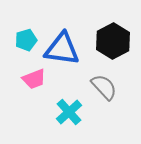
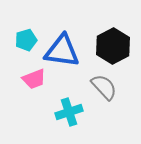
black hexagon: moved 5 px down
blue triangle: moved 2 px down
cyan cross: rotated 24 degrees clockwise
